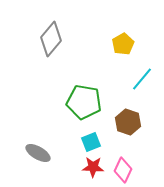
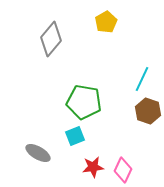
yellow pentagon: moved 17 px left, 22 px up
cyan line: rotated 15 degrees counterclockwise
brown hexagon: moved 20 px right, 11 px up
cyan square: moved 16 px left, 6 px up
red star: rotated 10 degrees counterclockwise
